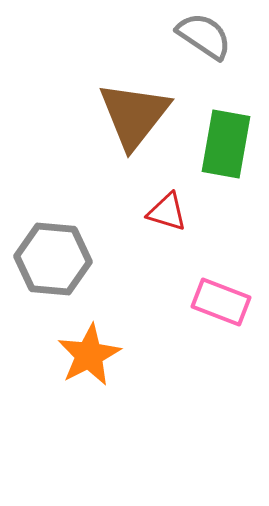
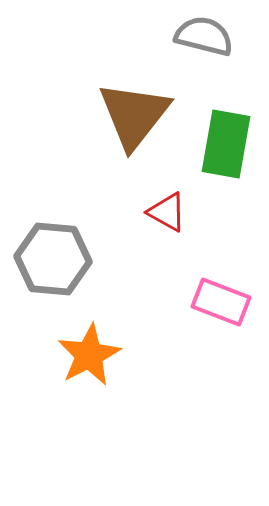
gray semicircle: rotated 20 degrees counterclockwise
red triangle: rotated 12 degrees clockwise
